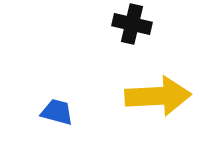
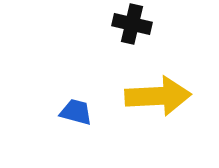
blue trapezoid: moved 19 px right
